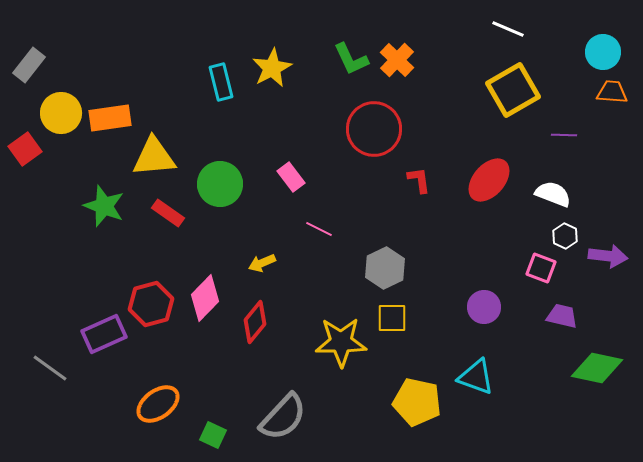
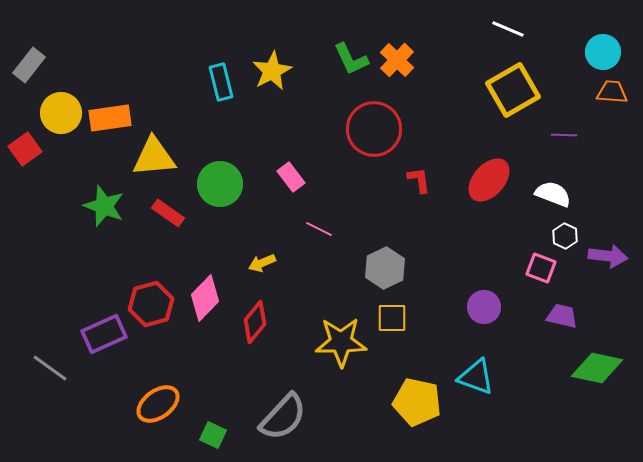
yellow star at (272, 68): moved 3 px down
